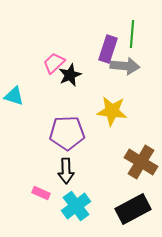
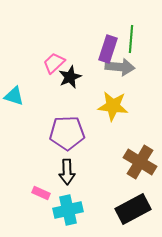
green line: moved 1 px left, 5 px down
gray arrow: moved 5 px left, 1 px down
black star: moved 2 px down
yellow star: moved 1 px right, 5 px up
brown cross: moved 1 px left
black arrow: moved 1 px right, 1 px down
cyan cross: moved 8 px left, 4 px down; rotated 24 degrees clockwise
